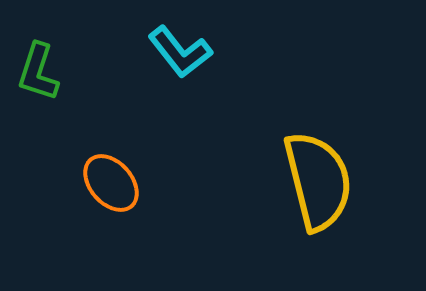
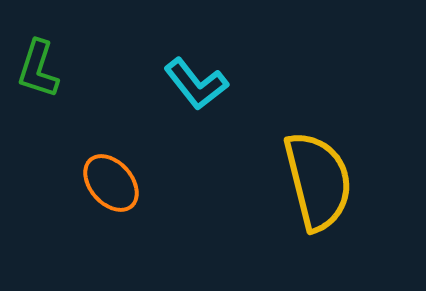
cyan L-shape: moved 16 px right, 32 px down
green L-shape: moved 3 px up
